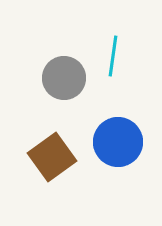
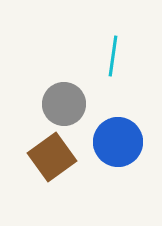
gray circle: moved 26 px down
